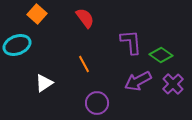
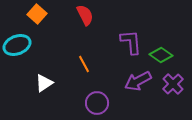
red semicircle: moved 3 px up; rotated 10 degrees clockwise
